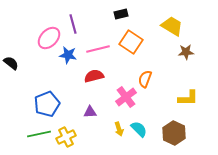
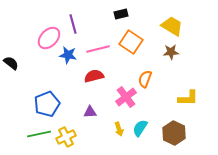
brown star: moved 15 px left
cyan semicircle: moved 1 px right, 1 px up; rotated 102 degrees counterclockwise
